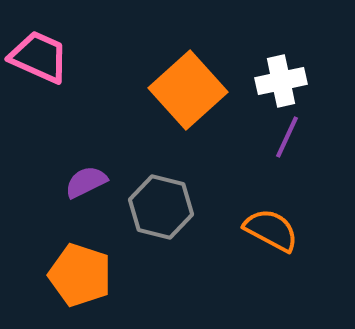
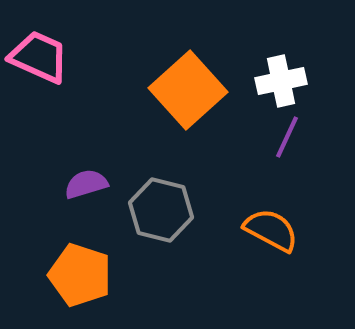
purple semicircle: moved 2 px down; rotated 9 degrees clockwise
gray hexagon: moved 3 px down
